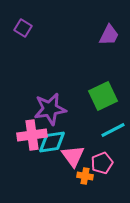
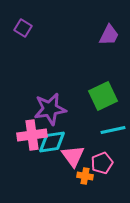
cyan line: rotated 15 degrees clockwise
